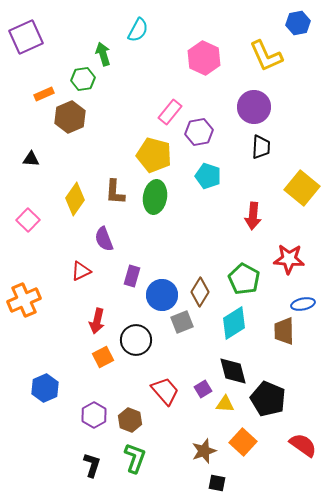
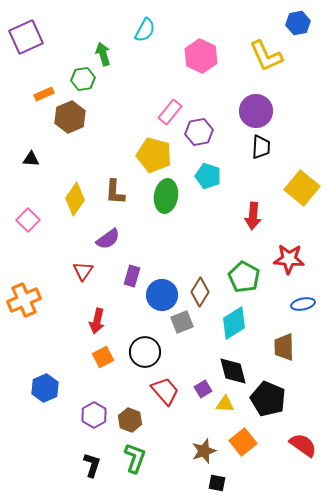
cyan semicircle at (138, 30): moved 7 px right
pink hexagon at (204, 58): moved 3 px left, 2 px up
purple circle at (254, 107): moved 2 px right, 4 px down
green ellipse at (155, 197): moved 11 px right, 1 px up
purple semicircle at (104, 239): moved 4 px right; rotated 105 degrees counterclockwise
red triangle at (81, 271): moved 2 px right; rotated 30 degrees counterclockwise
green pentagon at (244, 279): moved 2 px up
brown trapezoid at (284, 331): moved 16 px down
black circle at (136, 340): moved 9 px right, 12 px down
orange square at (243, 442): rotated 8 degrees clockwise
